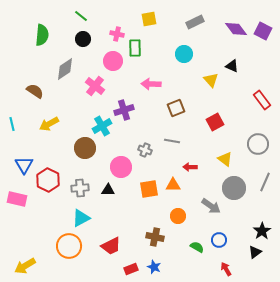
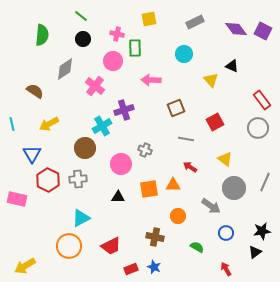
pink arrow at (151, 84): moved 4 px up
gray line at (172, 141): moved 14 px right, 2 px up
gray circle at (258, 144): moved 16 px up
blue triangle at (24, 165): moved 8 px right, 11 px up
pink circle at (121, 167): moved 3 px up
red arrow at (190, 167): rotated 32 degrees clockwise
gray cross at (80, 188): moved 2 px left, 9 px up
black triangle at (108, 190): moved 10 px right, 7 px down
black star at (262, 231): rotated 24 degrees clockwise
blue circle at (219, 240): moved 7 px right, 7 px up
